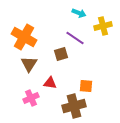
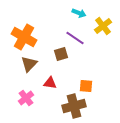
yellow cross: rotated 24 degrees counterclockwise
brown triangle: rotated 12 degrees clockwise
pink cross: moved 5 px left; rotated 14 degrees counterclockwise
